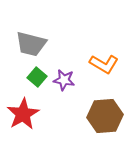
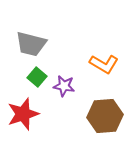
purple star: moved 6 px down
red star: rotated 12 degrees clockwise
